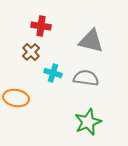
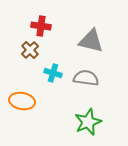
brown cross: moved 1 px left, 2 px up
orange ellipse: moved 6 px right, 3 px down
